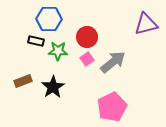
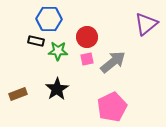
purple triangle: rotated 25 degrees counterclockwise
pink square: rotated 24 degrees clockwise
brown rectangle: moved 5 px left, 13 px down
black star: moved 4 px right, 2 px down
